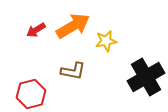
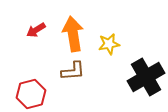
orange arrow: moved 8 px down; rotated 68 degrees counterclockwise
yellow star: moved 3 px right, 3 px down
brown L-shape: rotated 15 degrees counterclockwise
